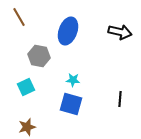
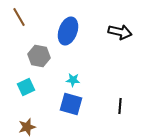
black line: moved 7 px down
